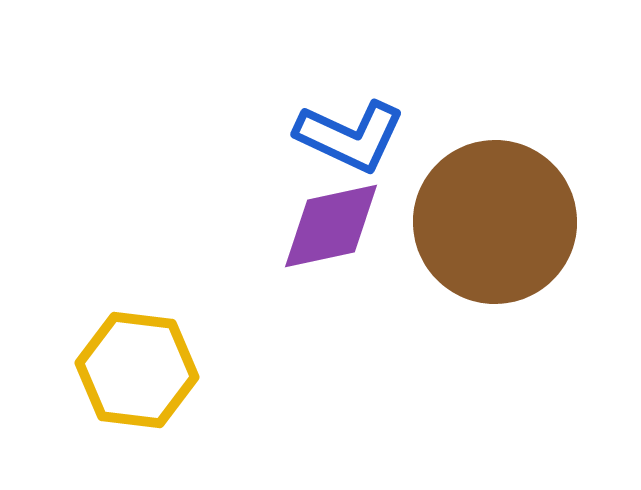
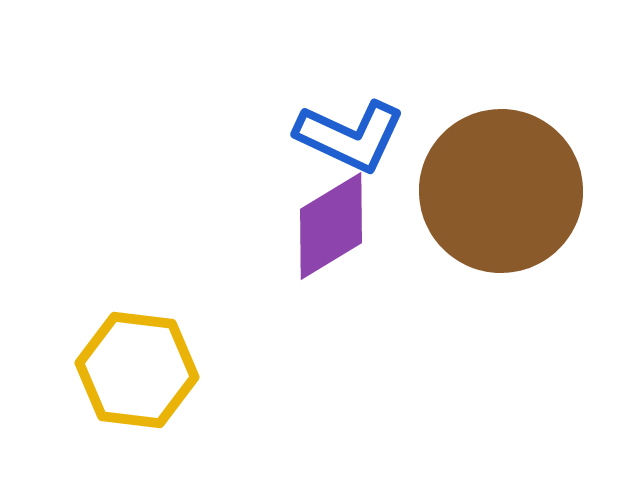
brown circle: moved 6 px right, 31 px up
purple diamond: rotated 19 degrees counterclockwise
